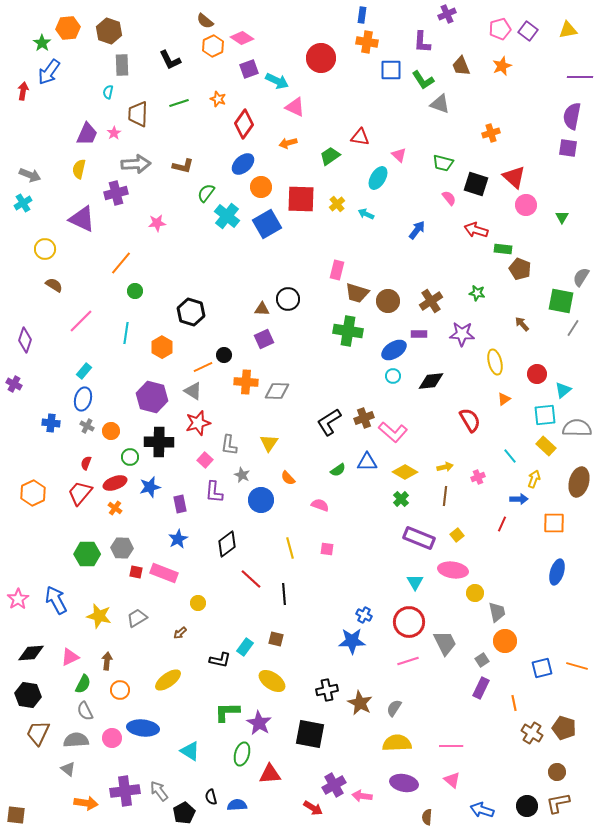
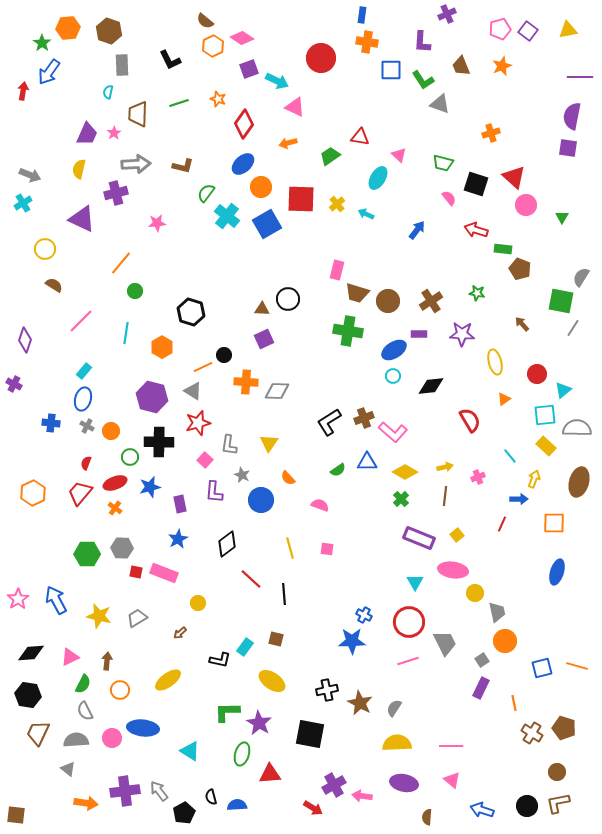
black diamond at (431, 381): moved 5 px down
